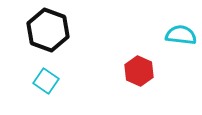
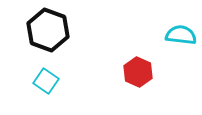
red hexagon: moved 1 px left, 1 px down
